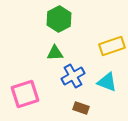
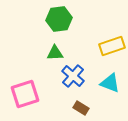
green hexagon: rotated 20 degrees clockwise
blue cross: rotated 20 degrees counterclockwise
cyan triangle: moved 3 px right, 1 px down
brown rectangle: rotated 14 degrees clockwise
